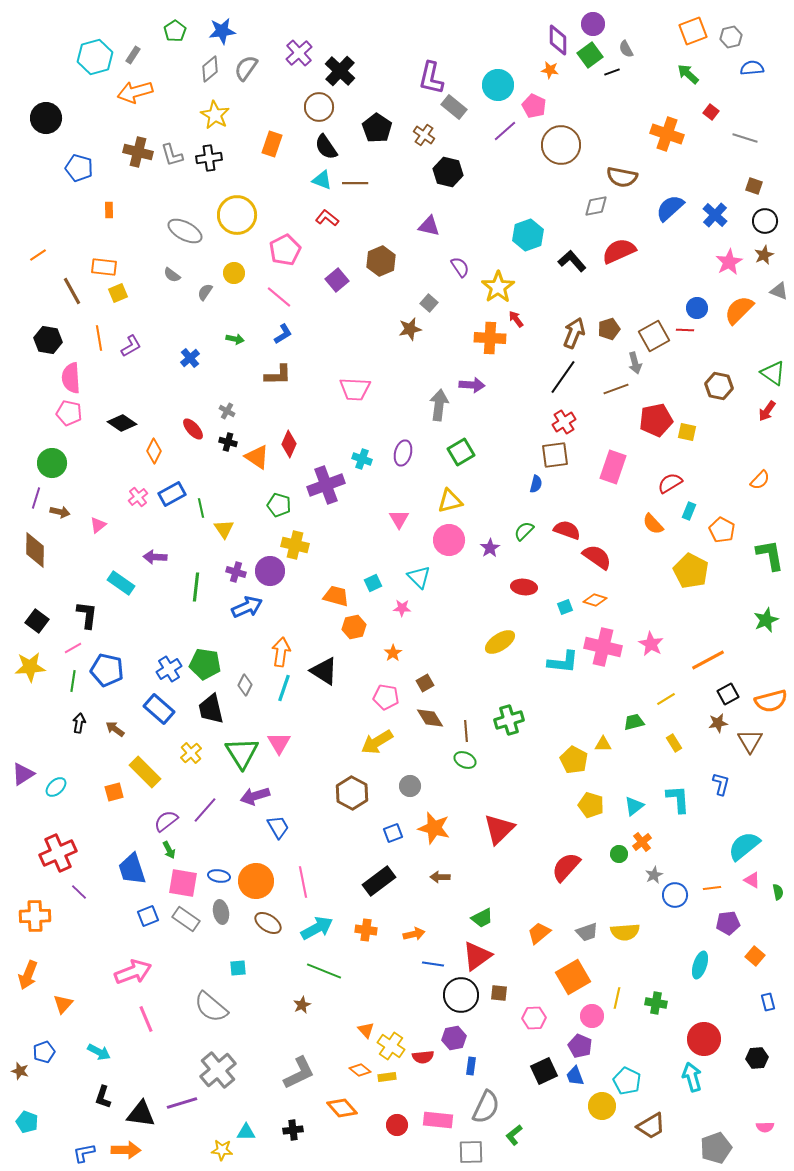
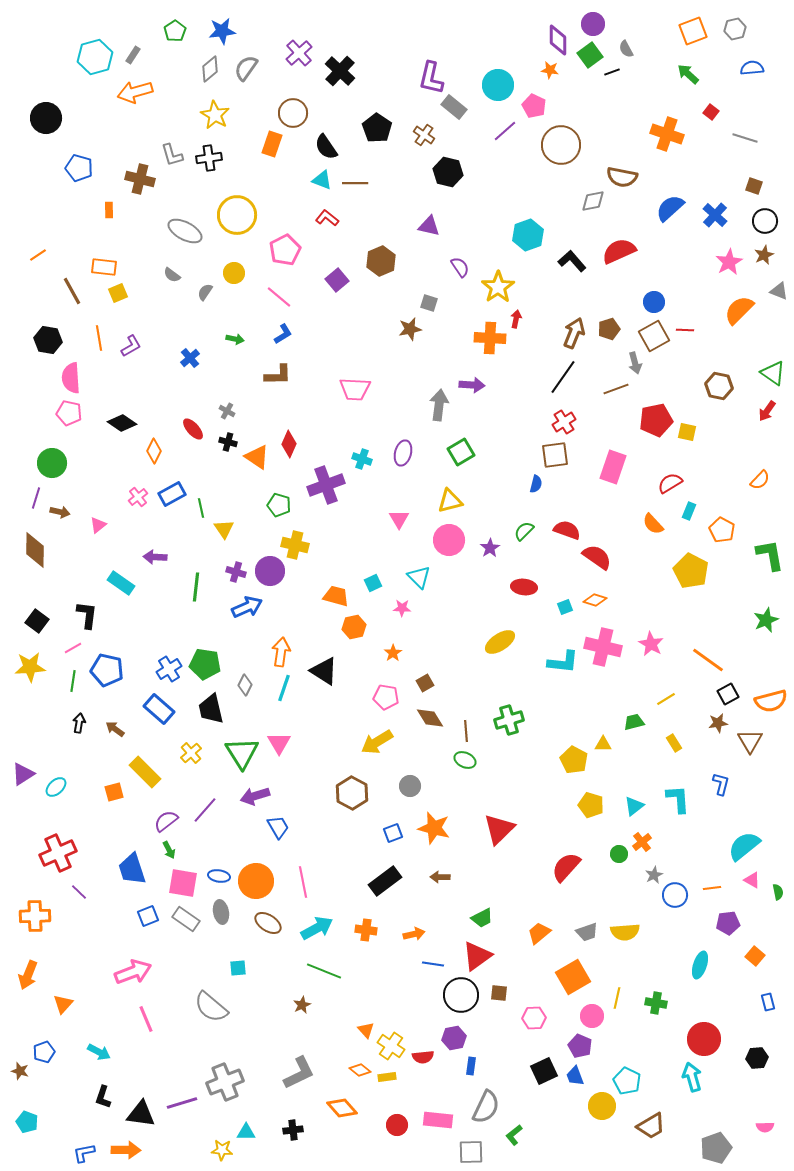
gray hexagon at (731, 37): moved 4 px right, 8 px up
brown circle at (319, 107): moved 26 px left, 6 px down
brown cross at (138, 152): moved 2 px right, 27 px down
gray diamond at (596, 206): moved 3 px left, 5 px up
gray square at (429, 303): rotated 24 degrees counterclockwise
blue circle at (697, 308): moved 43 px left, 6 px up
red arrow at (516, 319): rotated 48 degrees clockwise
orange line at (708, 660): rotated 64 degrees clockwise
black rectangle at (379, 881): moved 6 px right
gray cross at (218, 1070): moved 7 px right, 12 px down; rotated 18 degrees clockwise
